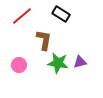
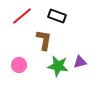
black rectangle: moved 4 px left, 2 px down; rotated 12 degrees counterclockwise
green star: moved 3 px down
